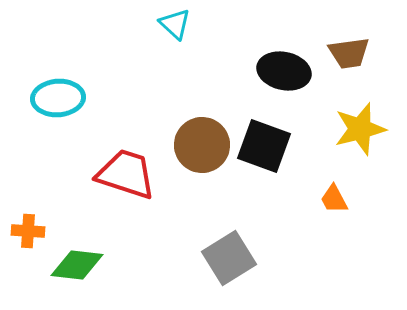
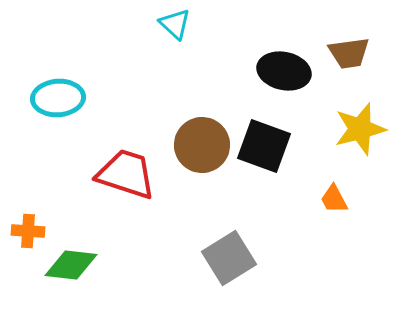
green diamond: moved 6 px left
